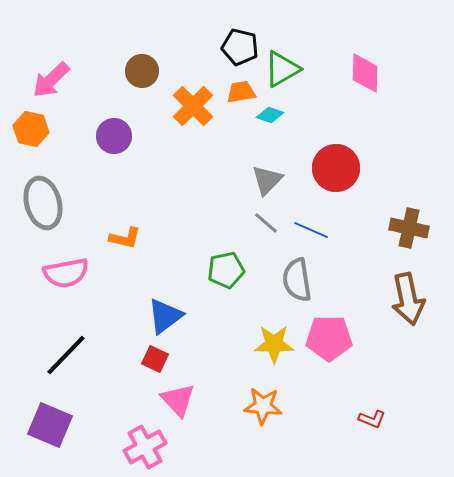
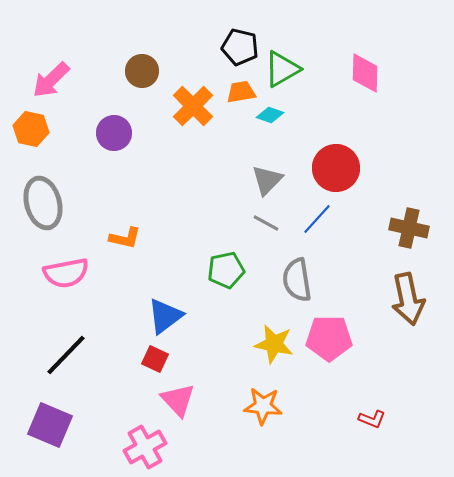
purple circle: moved 3 px up
gray line: rotated 12 degrees counterclockwise
blue line: moved 6 px right, 11 px up; rotated 72 degrees counterclockwise
yellow star: rotated 12 degrees clockwise
